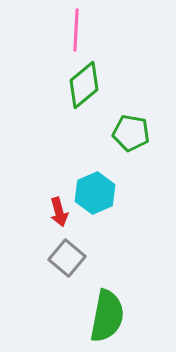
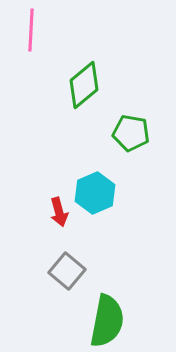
pink line: moved 45 px left
gray square: moved 13 px down
green semicircle: moved 5 px down
